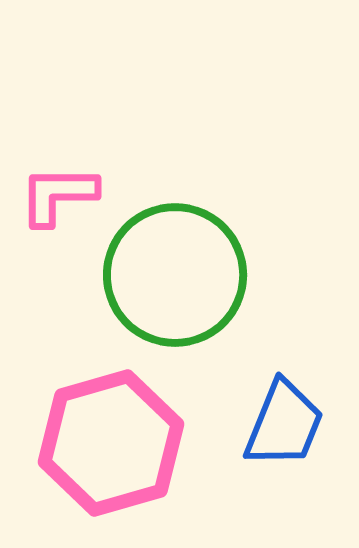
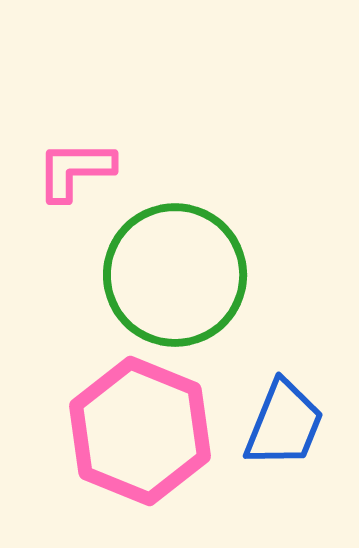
pink L-shape: moved 17 px right, 25 px up
pink hexagon: moved 29 px right, 12 px up; rotated 22 degrees counterclockwise
